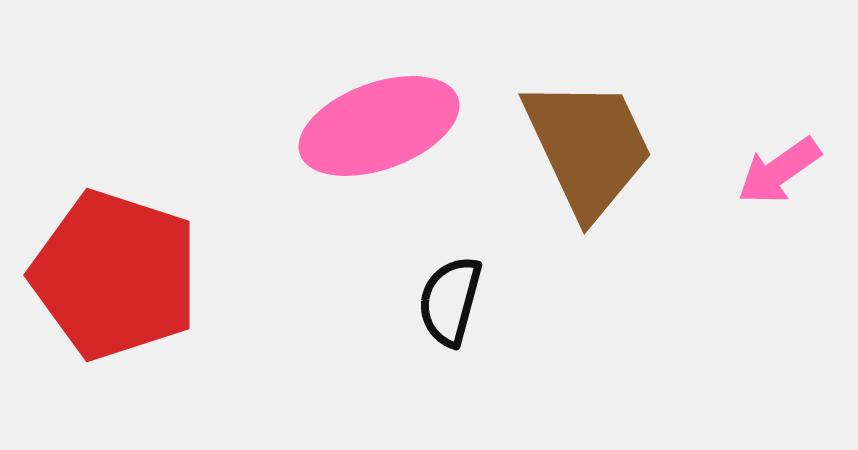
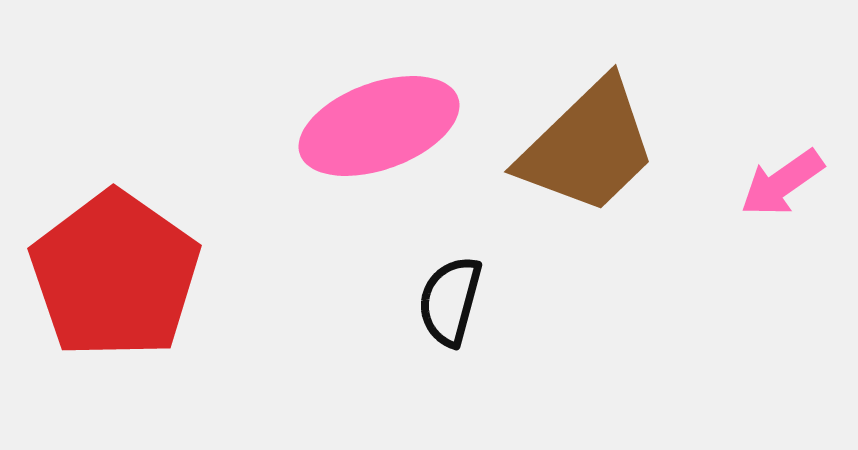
brown trapezoid: rotated 71 degrees clockwise
pink arrow: moved 3 px right, 12 px down
red pentagon: rotated 17 degrees clockwise
